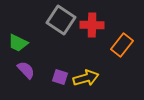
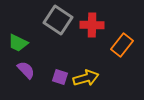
gray square: moved 3 px left
